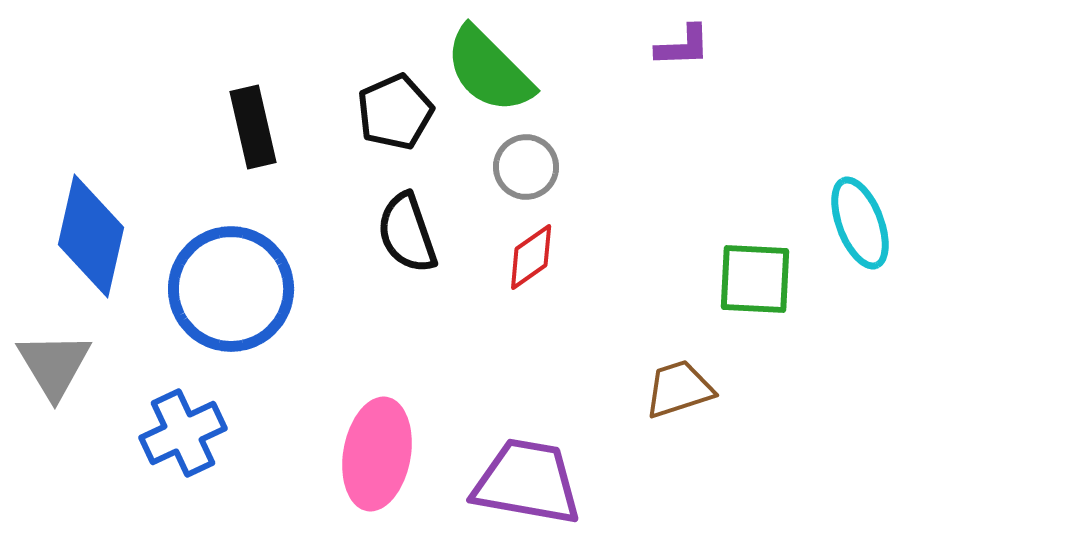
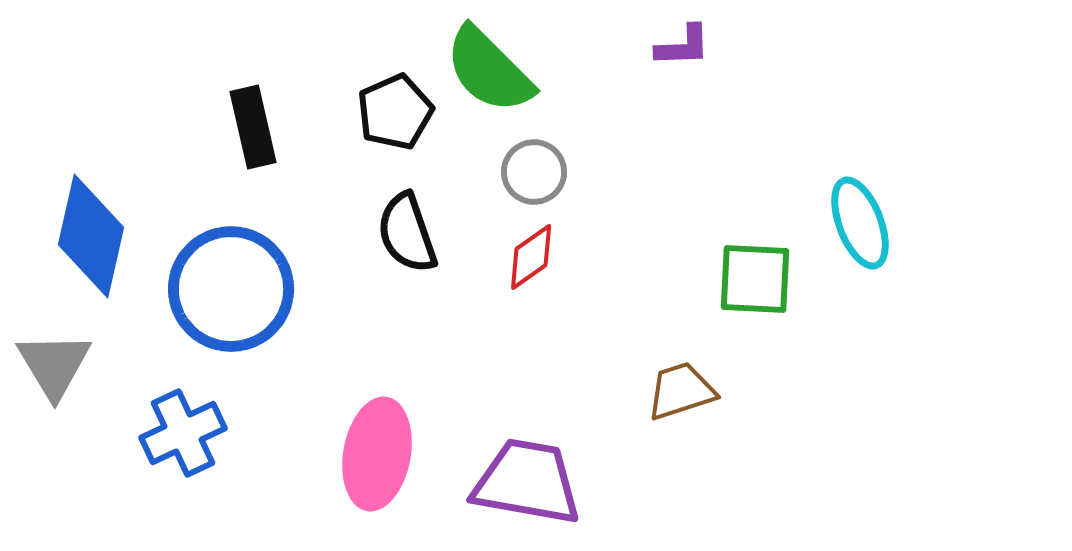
gray circle: moved 8 px right, 5 px down
brown trapezoid: moved 2 px right, 2 px down
